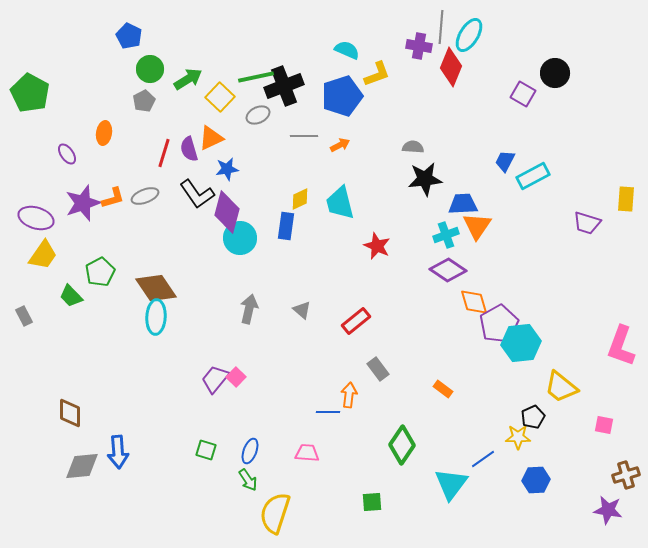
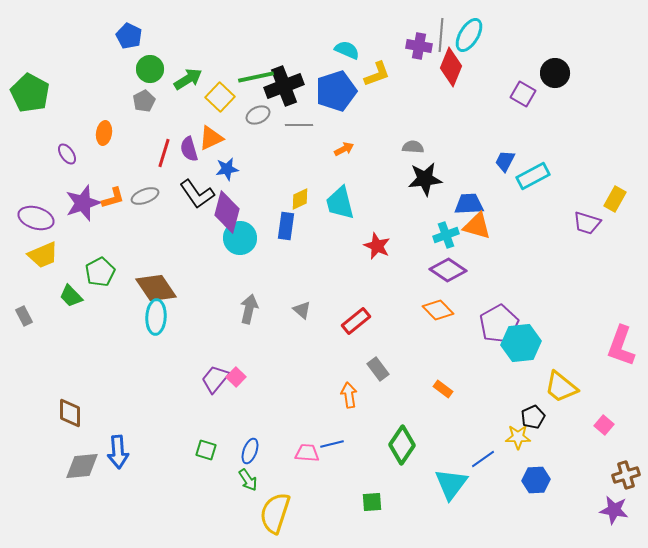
gray line at (441, 27): moved 8 px down
blue pentagon at (342, 96): moved 6 px left, 5 px up
gray line at (304, 136): moved 5 px left, 11 px up
orange arrow at (340, 145): moved 4 px right, 4 px down
yellow rectangle at (626, 199): moved 11 px left; rotated 25 degrees clockwise
blue trapezoid at (463, 204): moved 6 px right
orange triangle at (477, 226): rotated 48 degrees counterclockwise
yellow trapezoid at (43, 255): rotated 32 degrees clockwise
orange diamond at (474, 302): moved 36 px left, 8 px down; rotated 28 degrees counterclockwise
orange arrow at (349, 395): rotated 15 degrees counterclockwise
blue line at (328, 412): moved 4 px right, 32 px down; rotated 15 degrees counterclockwise
pink square at (604, 425): rotated 30 degrees clockwise
purple star at (608, 510): moved 6 px right
